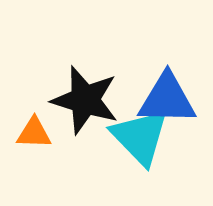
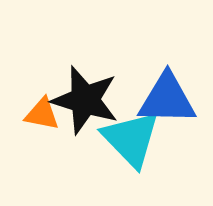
orange triangle: moved 8 px right, 19 px up; rotated 9 degrees clockwise
cyan triangle: moved 9 px left, 2 px down
